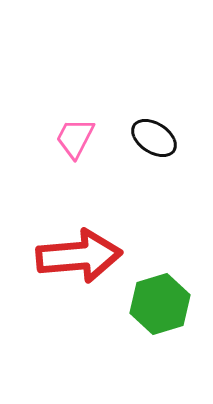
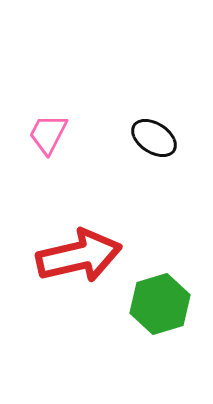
pink trapezoid: moved 27 px left, 4 px up
red arrow: rotated 8 degrees counterclockwise
